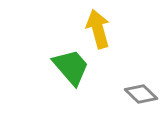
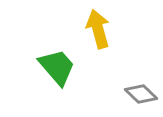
green trapezoid: moved 14 px left
